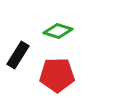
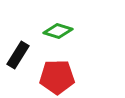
red pentagon: moved 2 px down
